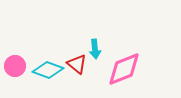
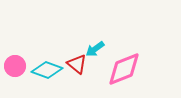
cyan arrow: rotated 60 degrees clockwise
cyan diamond: moved 1 px left
